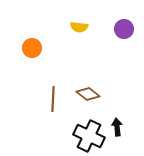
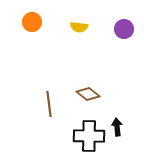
orange circle: moved 26 px up
brown line: moved 4 px left, 5 px down; rotated 10 degrees counterclockwise
black cross: rotated 24 degrees counterclockwise
